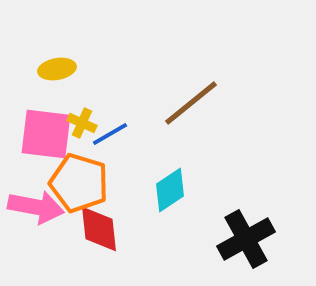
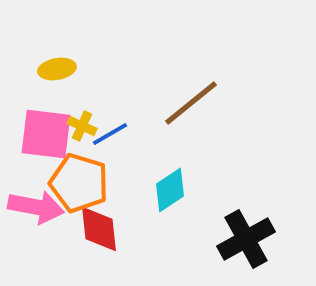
yellow cross: moved 3 px down
